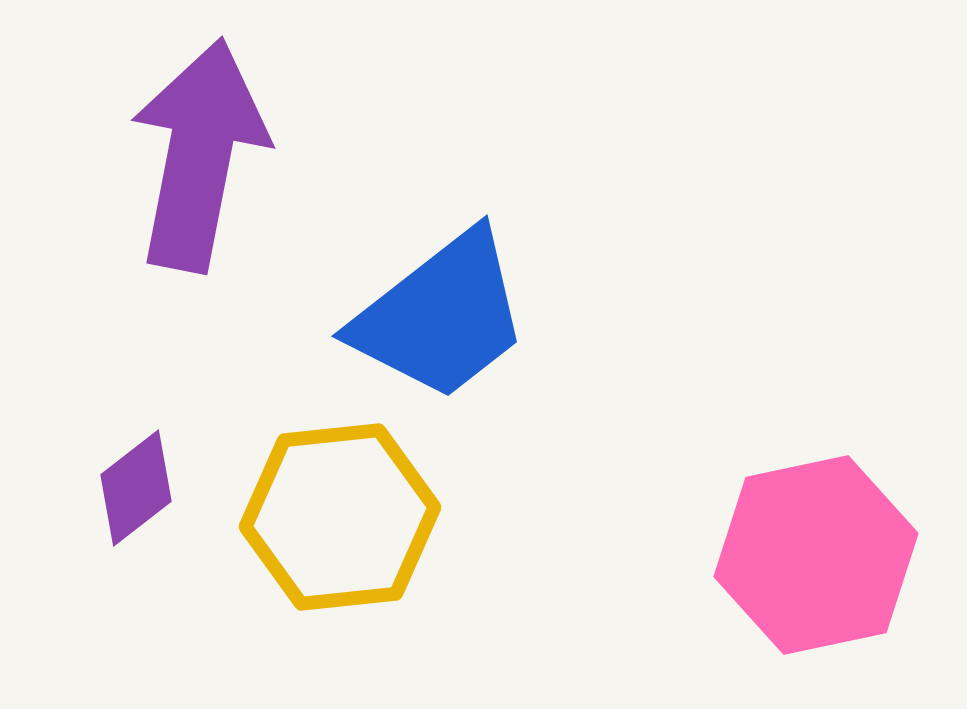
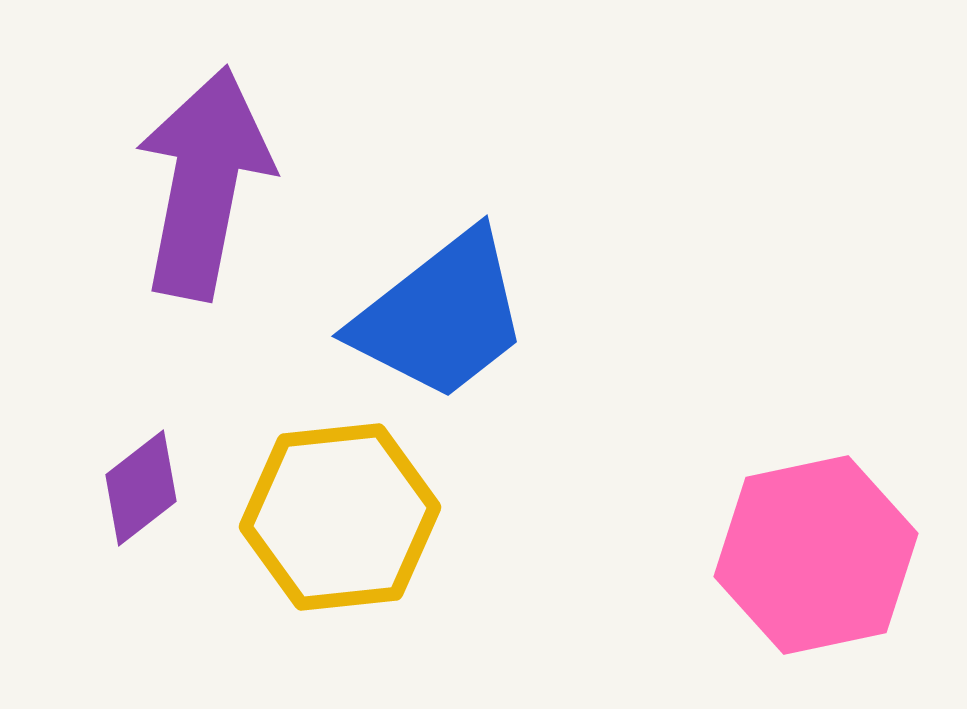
purple arrow: moved 5 px right, 28 px down
purple diamond: moved 5 px right
